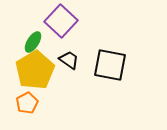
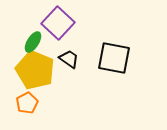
purple square: moved 3 px left, 2 px down
black trapezoid: moved 1 px up
black square: moved 4 px right, 7 px up
yellow pentagon: rotated 18 degrees counterclockwise
